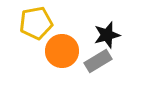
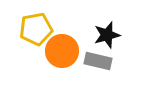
yellow pentagon: moved 6 px down
gray rectangle: rotated 44 degrees clockwise
